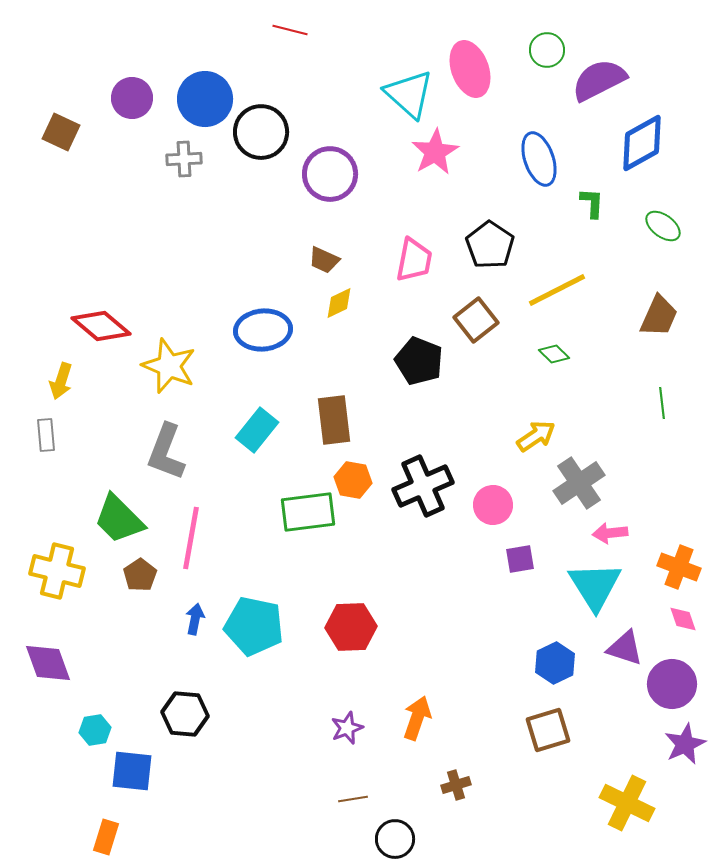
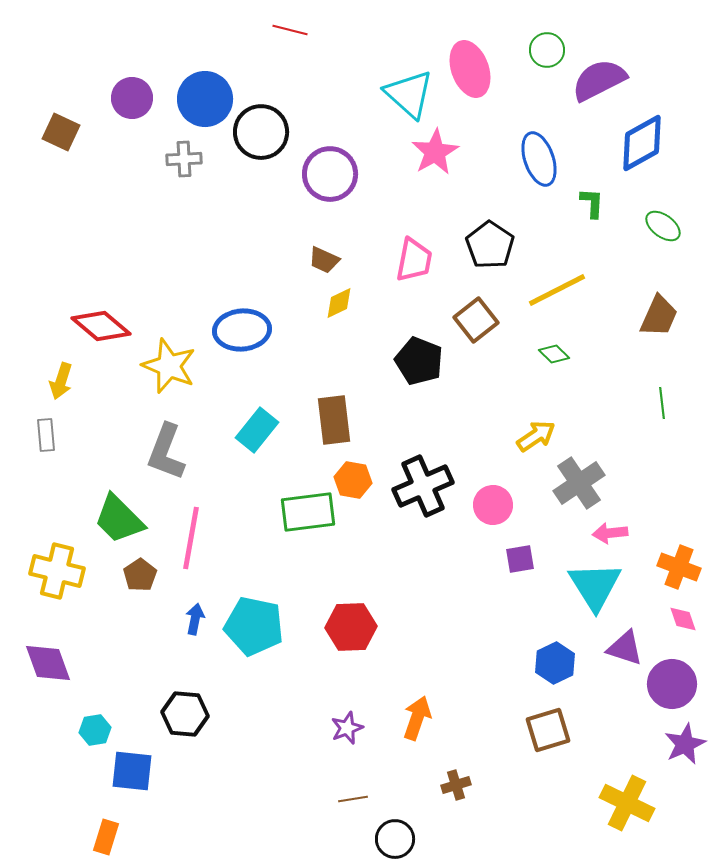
blue ellipse at (263, 330): moved 21 px left
